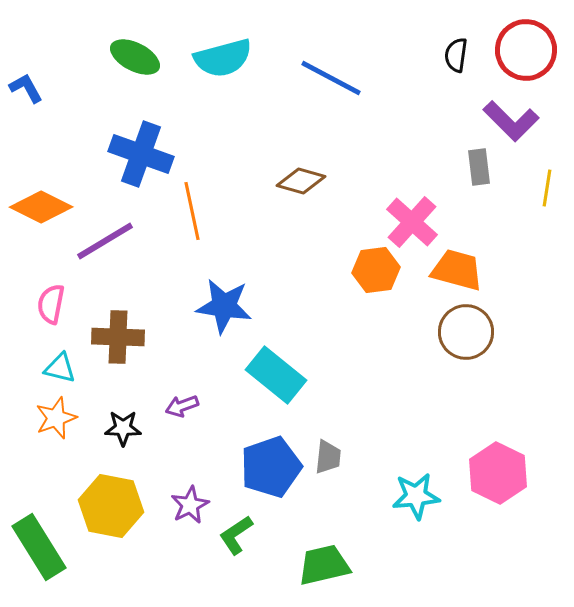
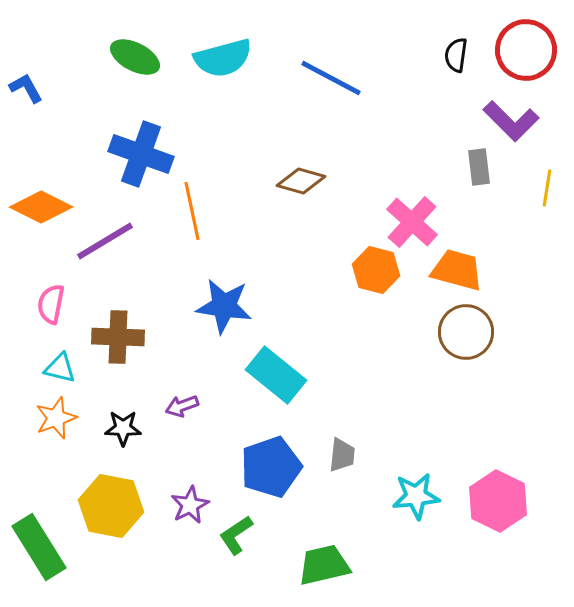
orange hexagon: rotated 21 degrees clockwise
gray trapezoid: moved 14 px right, 2 px up
pink hexagon: moved 28 px down
